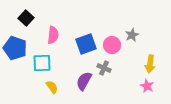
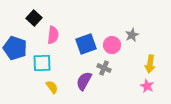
black square: moved 8 px right
